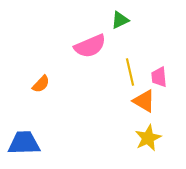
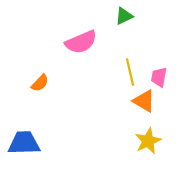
green triangle: moved 4 px right, 4 px up
pink semicircle: moved 9 px left, 4 px up
pink trapezoid: rotated 15 degrees clockwise
orange semicircle: moved 1 px left, 1 px up
yellow star: moved 3 px down
